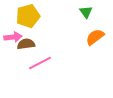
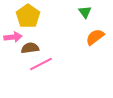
green triangle: moved 1 px left
yellow pentagon: rotated 20 degrees counterclockwise
brown semicircle: moved 4 px right, 4 px down
pink line: moved 1 px right, 1 px down
